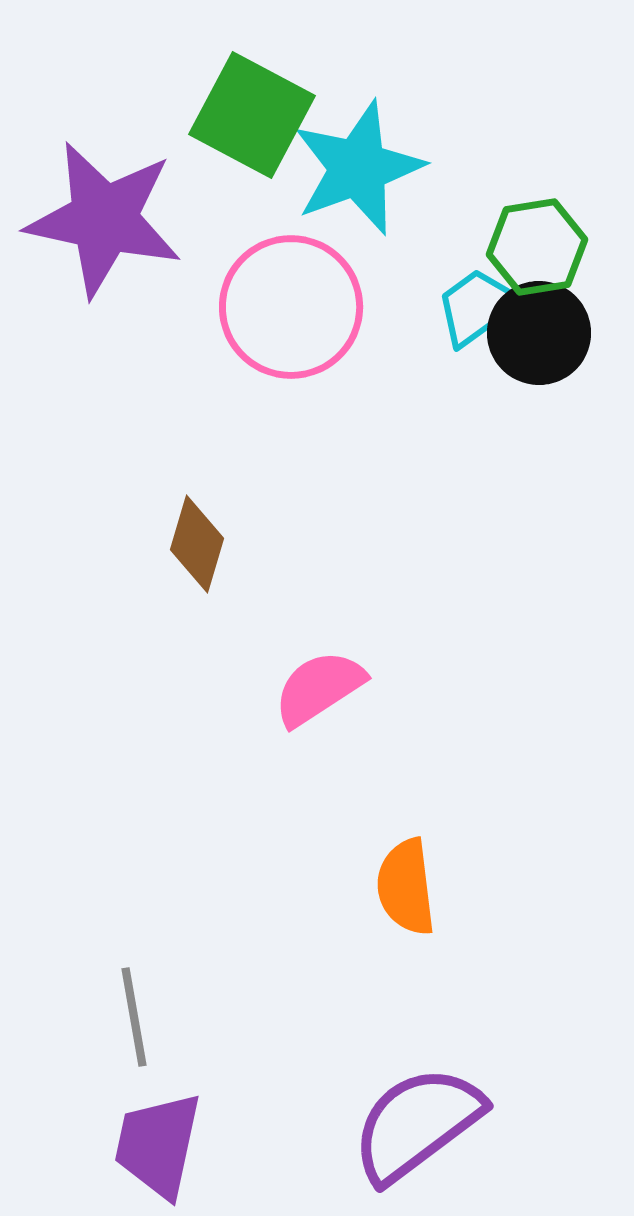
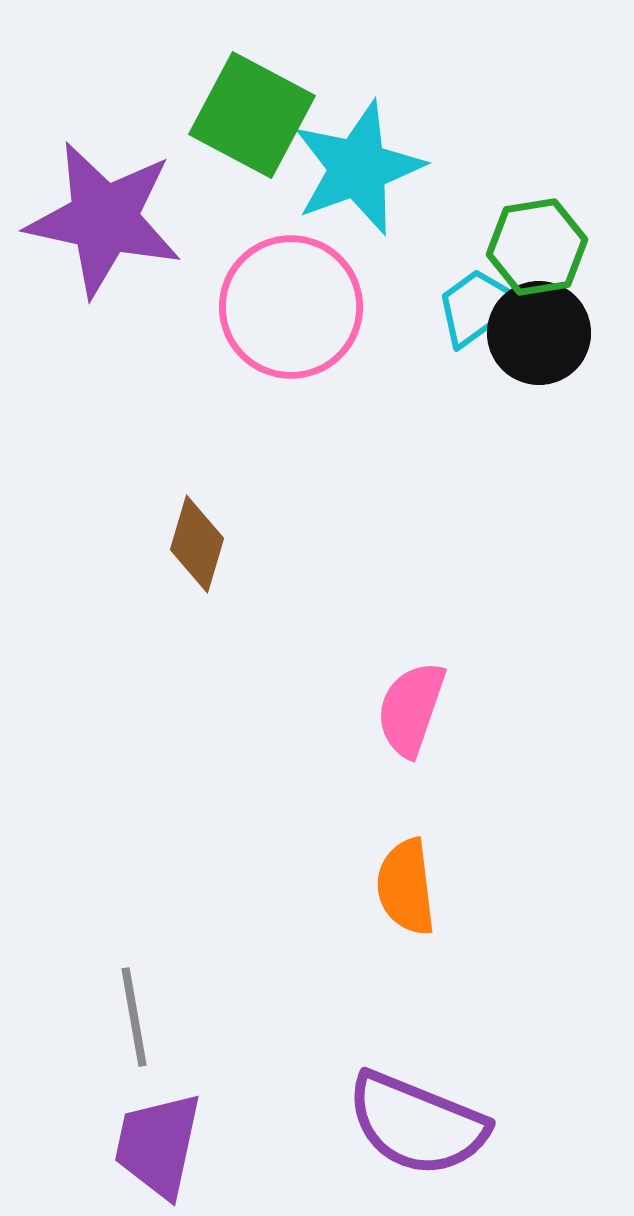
pink semicircle: moved 92 px right, 21 px down; rotated 38 degrees counterclockwise
purple semicircle: rotated 121 degrees counterclockwise
